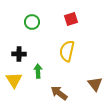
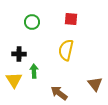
red square: rotated 24 degrees clockwise
yellow semicircle: moved 1 px left, 1 px up
green arrow: moved 4 px left
